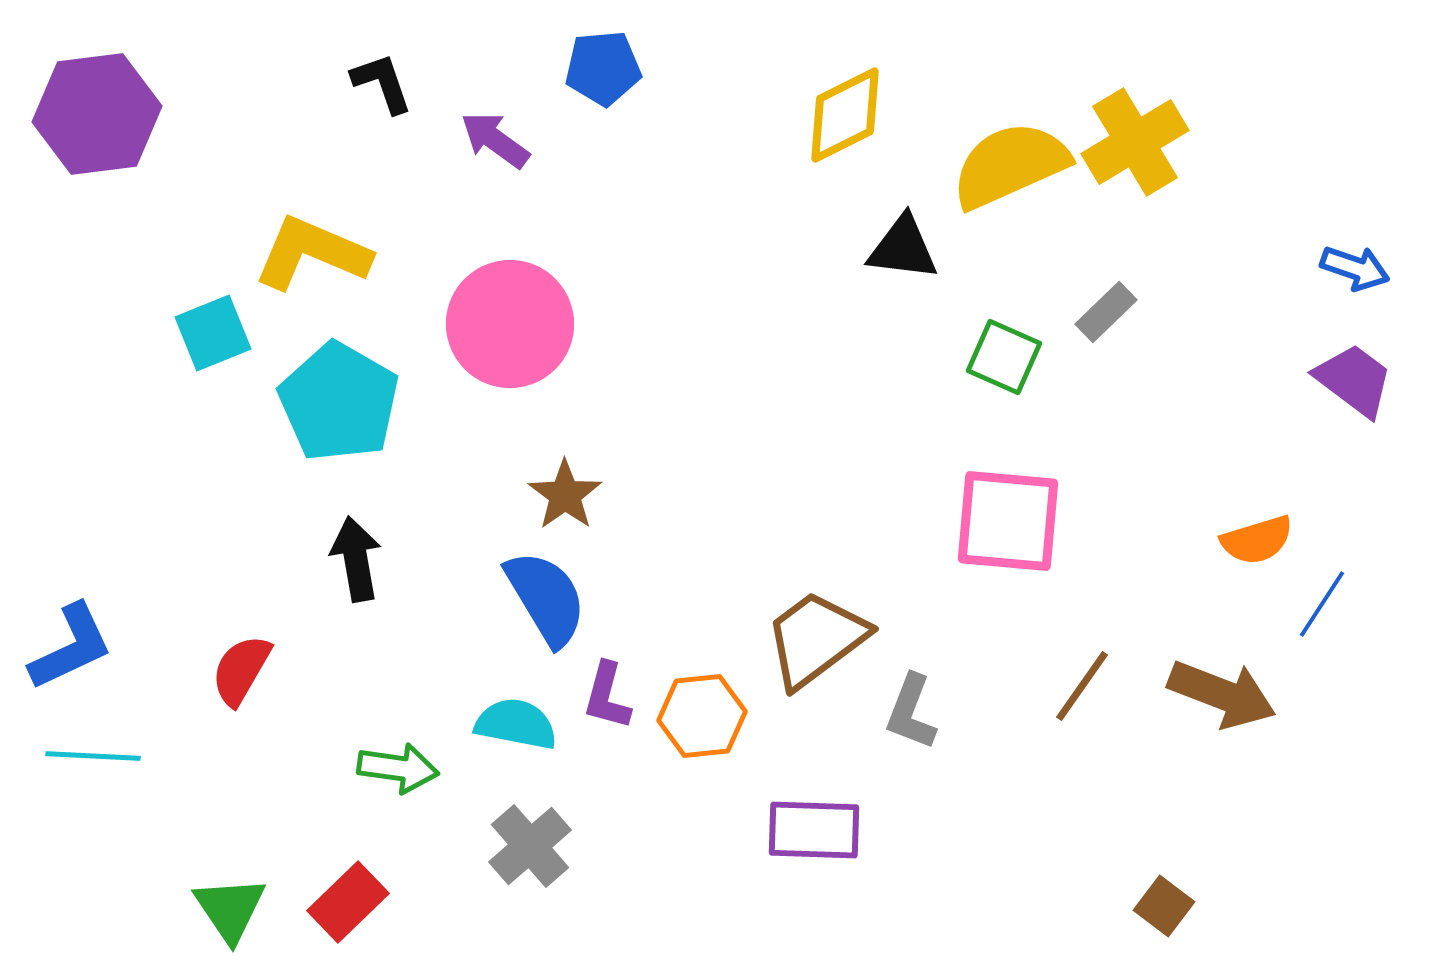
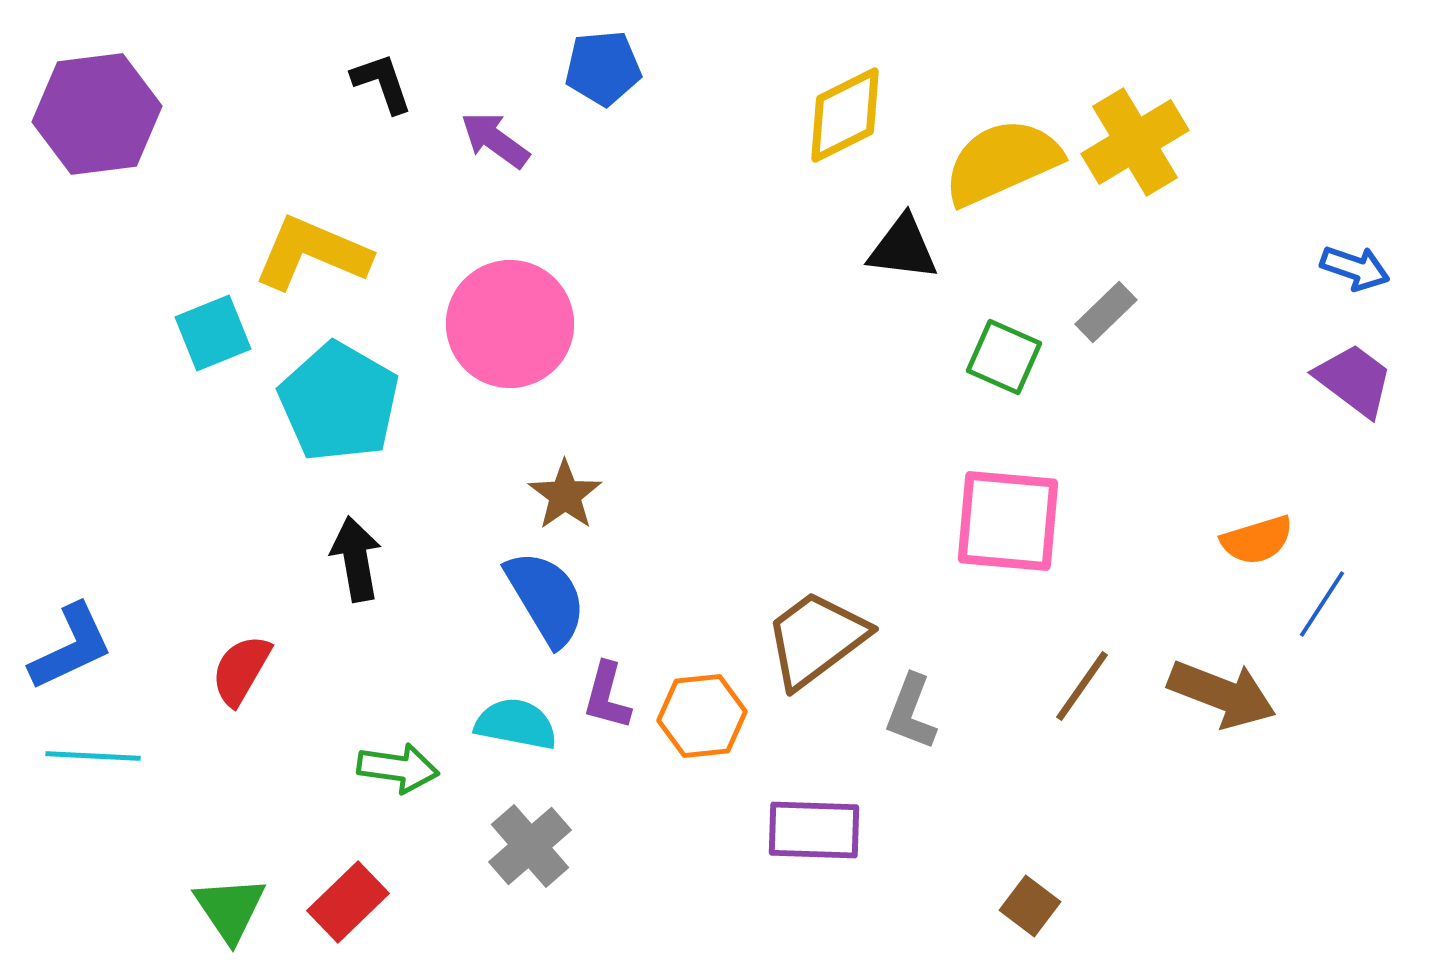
yellow semicircle: moved 8 px left, 3 px up
brown square: moved 134 px left
